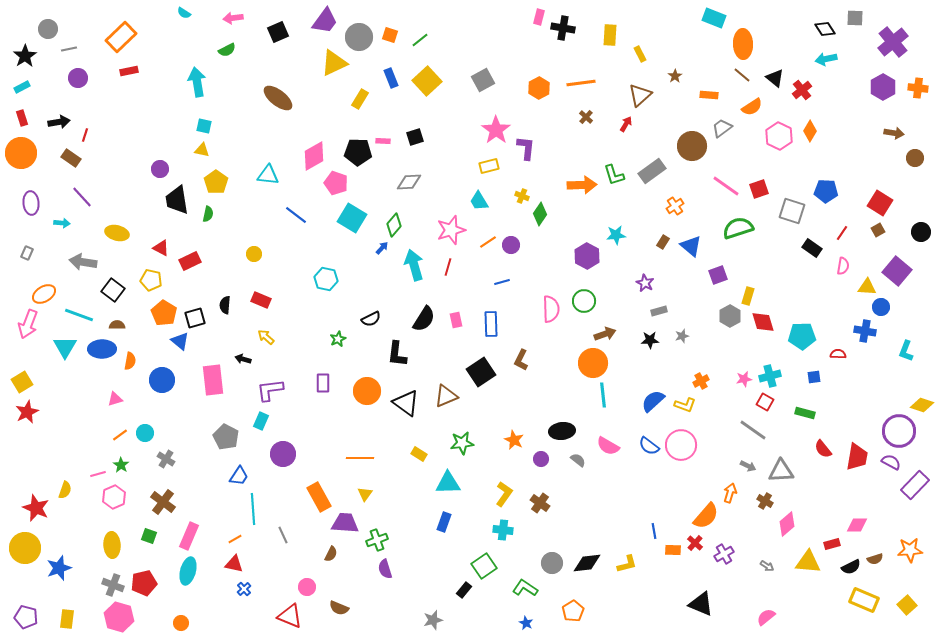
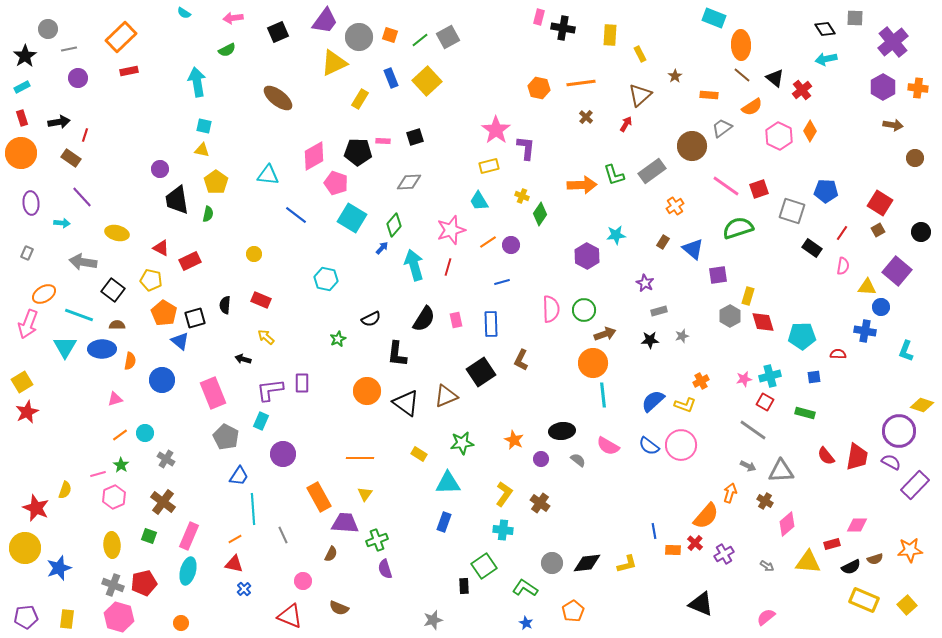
orange ellipse at (743, 44): moved 2 px left, 1 px down
gray square at (483, 80): moved 35 px left, 43 px up
orange hexagon at (539, 88): rotated 20 degrees counterclockwise
brown arrow at (894, 133): moved 1 px left, 8 px up
blue triangle at (691, 246): moved 2 px right, 3 px down
purple square at (718, 275): rotated 12 degrees clockwise
green circle at (584, 301): moved 9 px down
pink rectangle at (213, 380): moved 13 px down; rotated 16 degrees counterclockwise
purple rectangle at (323, 383): moved 21 px left
red semicircle at (823, 449): moved 3 px right, 7 px down
pink circle at (307, 587): moved 4 px left, 6 px up
black rectangle at (464, 590): moved 4 px up; rotated 42 degrees counterclockwise
purple pentagon at (26, 617): rotated 20 degrees counterclockwise
